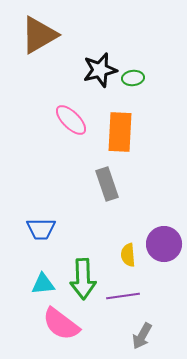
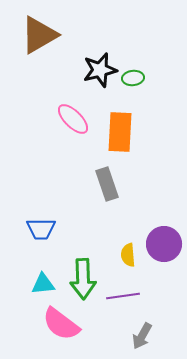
pink ellipse: moved 2 px right, 1 px up
